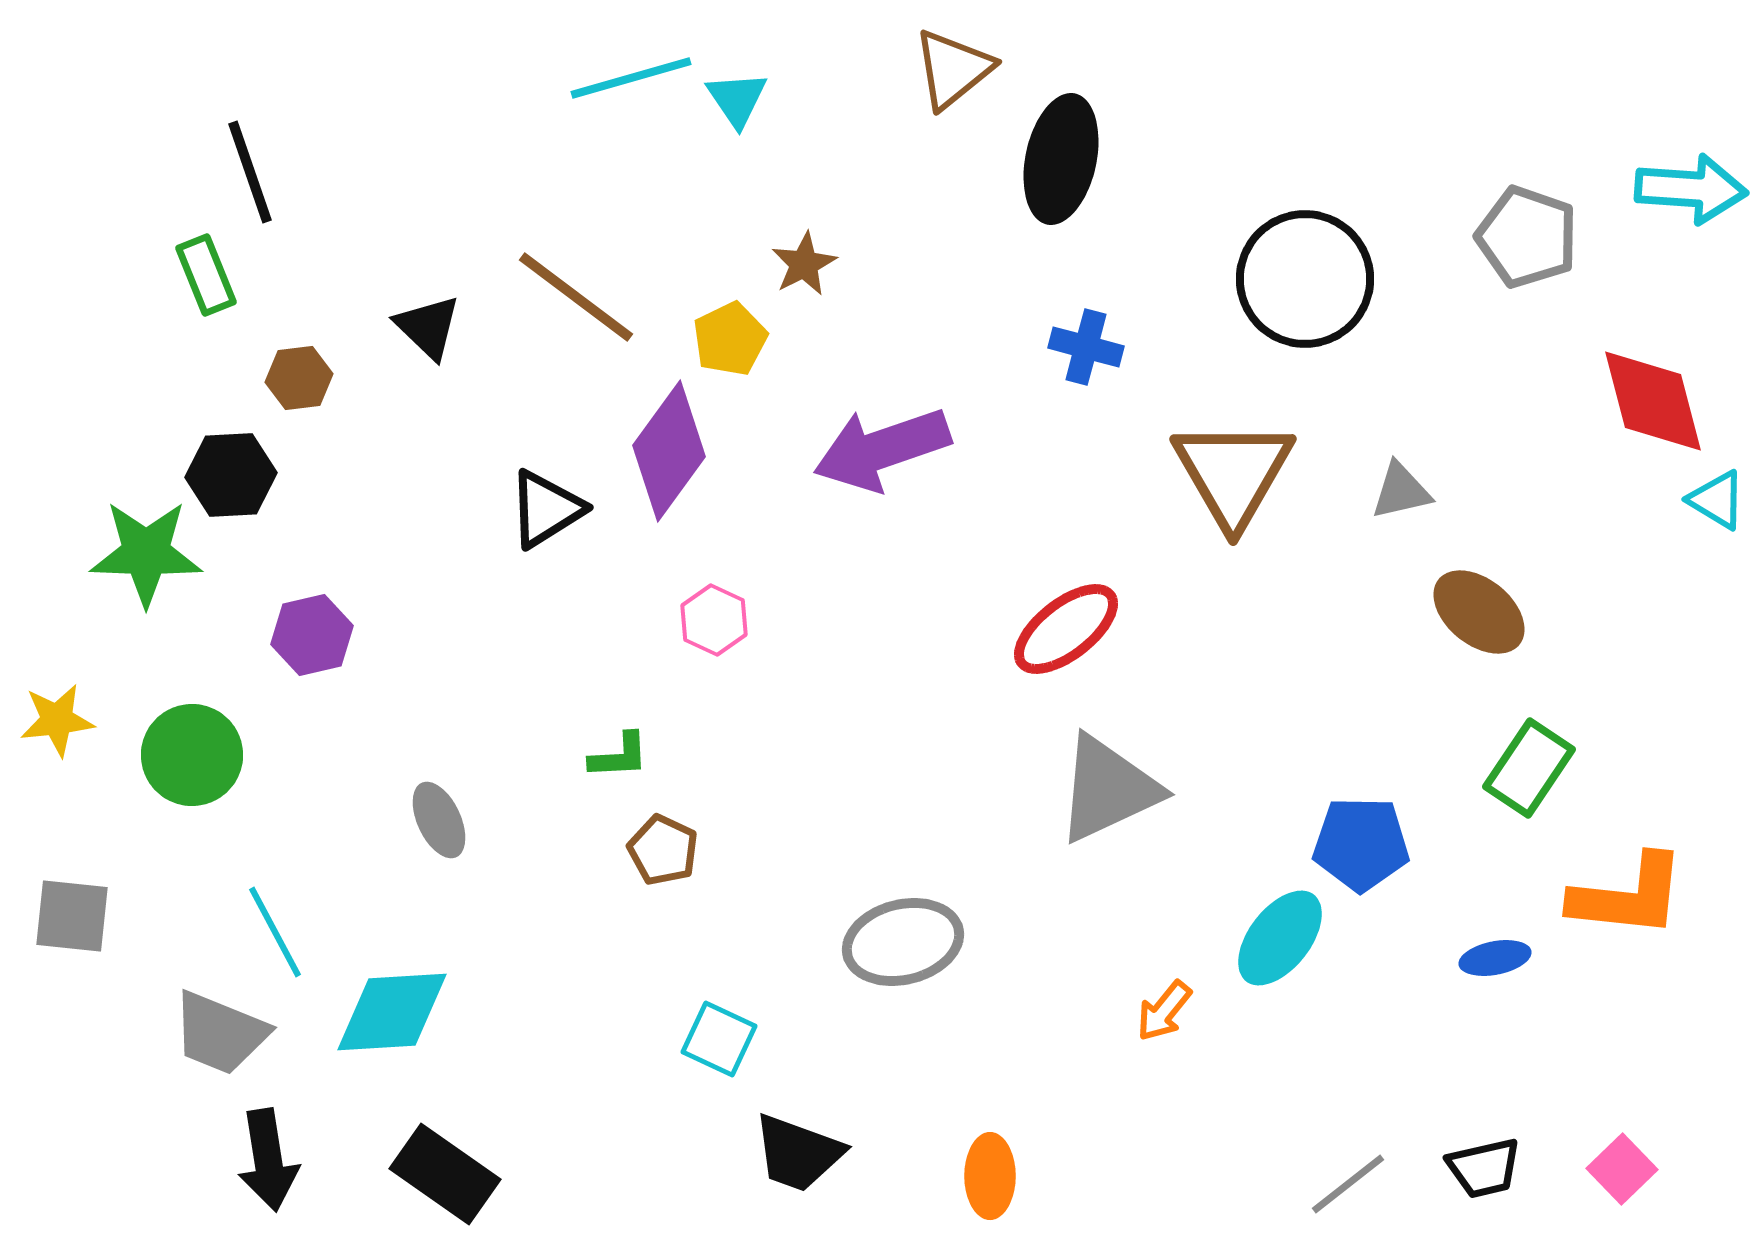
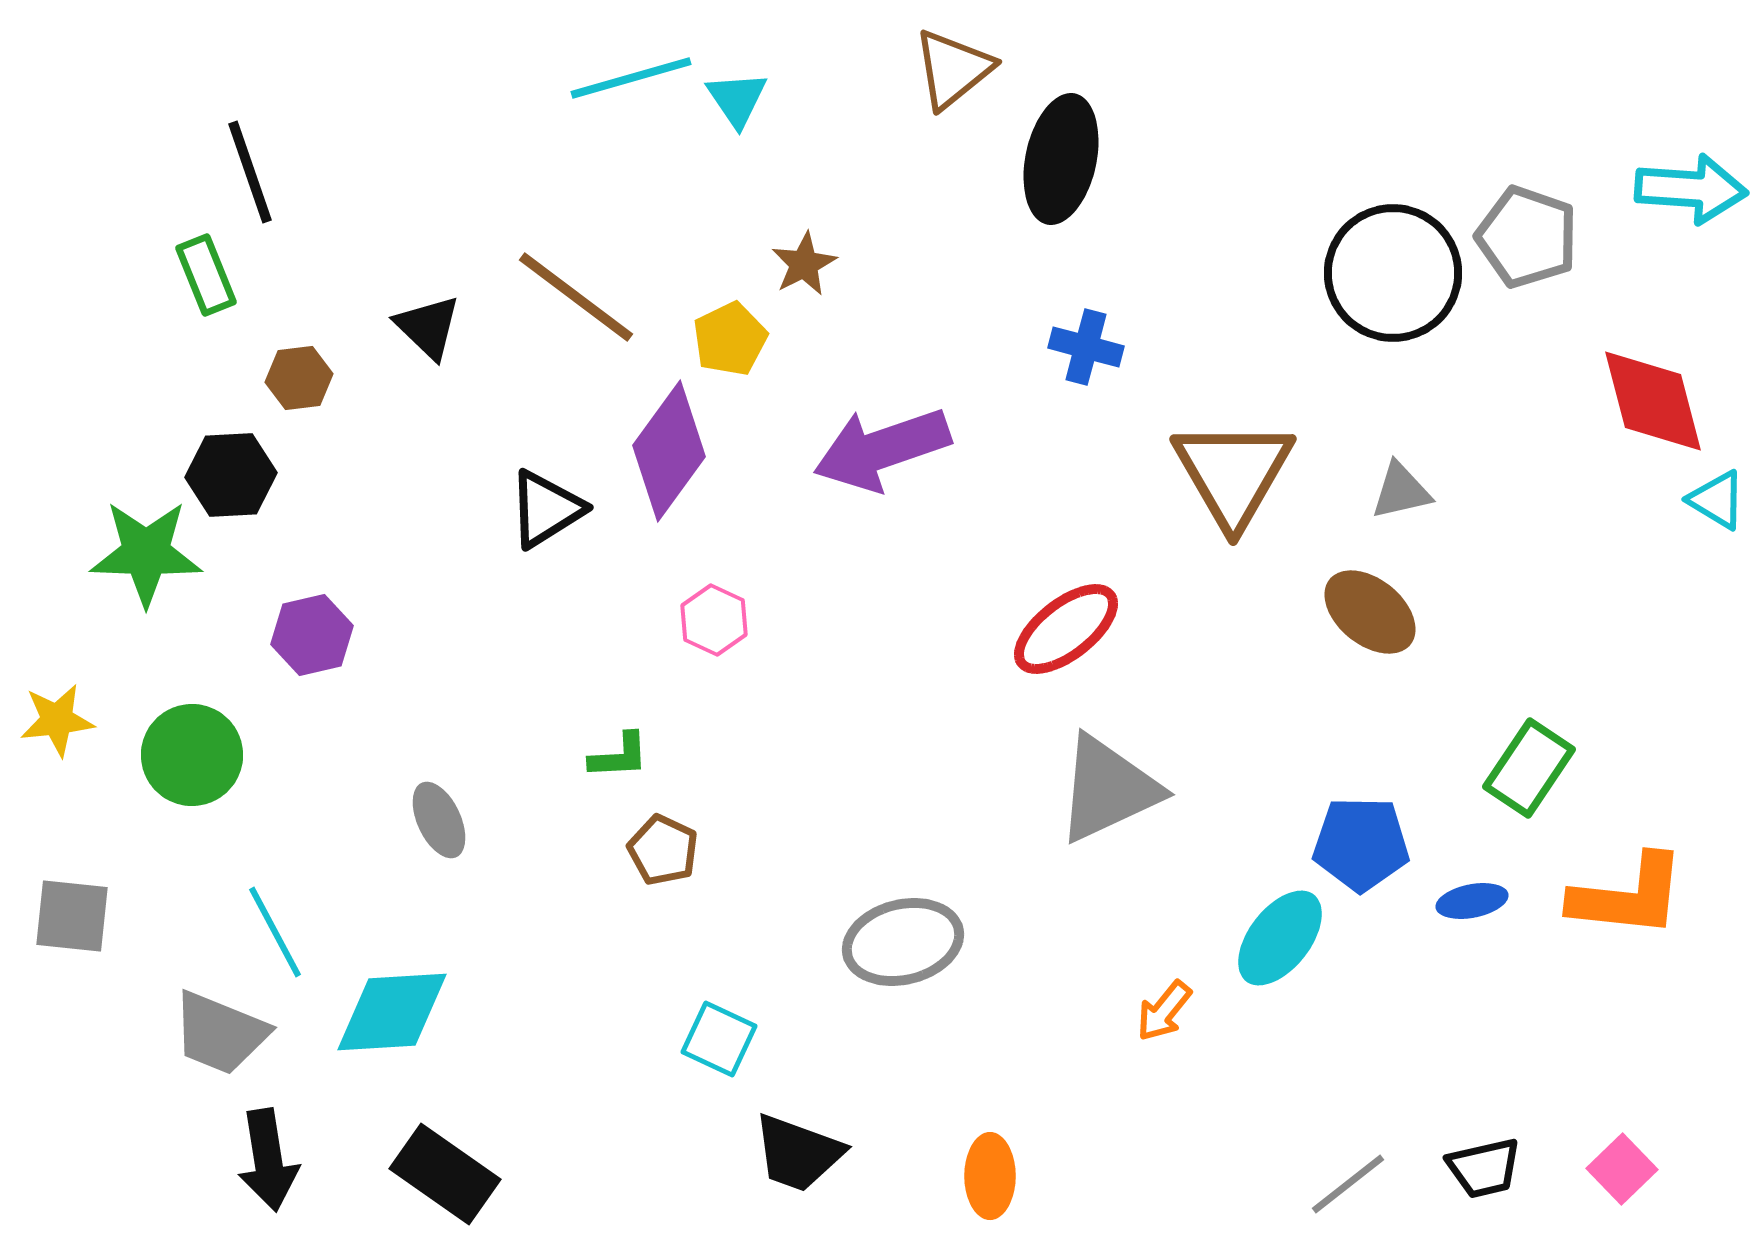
black circle at (1305, 279): moved 88 px right, 6 px up
brown ellipse at (1479, 612): moved 109 px left
blue ellipse at (1495, 958): moved 23 px left, 57 px up
